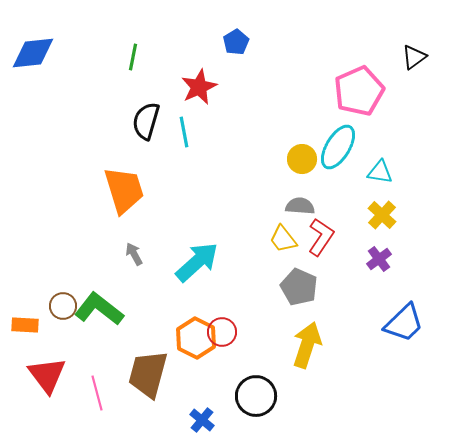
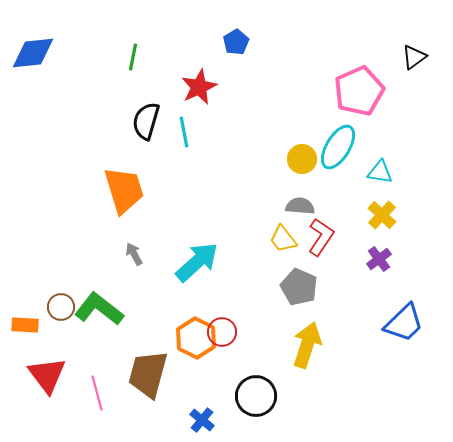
brown circle: moved 2 px left, 1 px down
